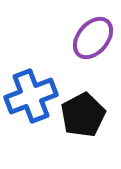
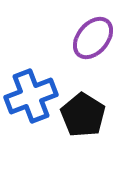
black pentagon: rotated 12 degrees counterclockwise
